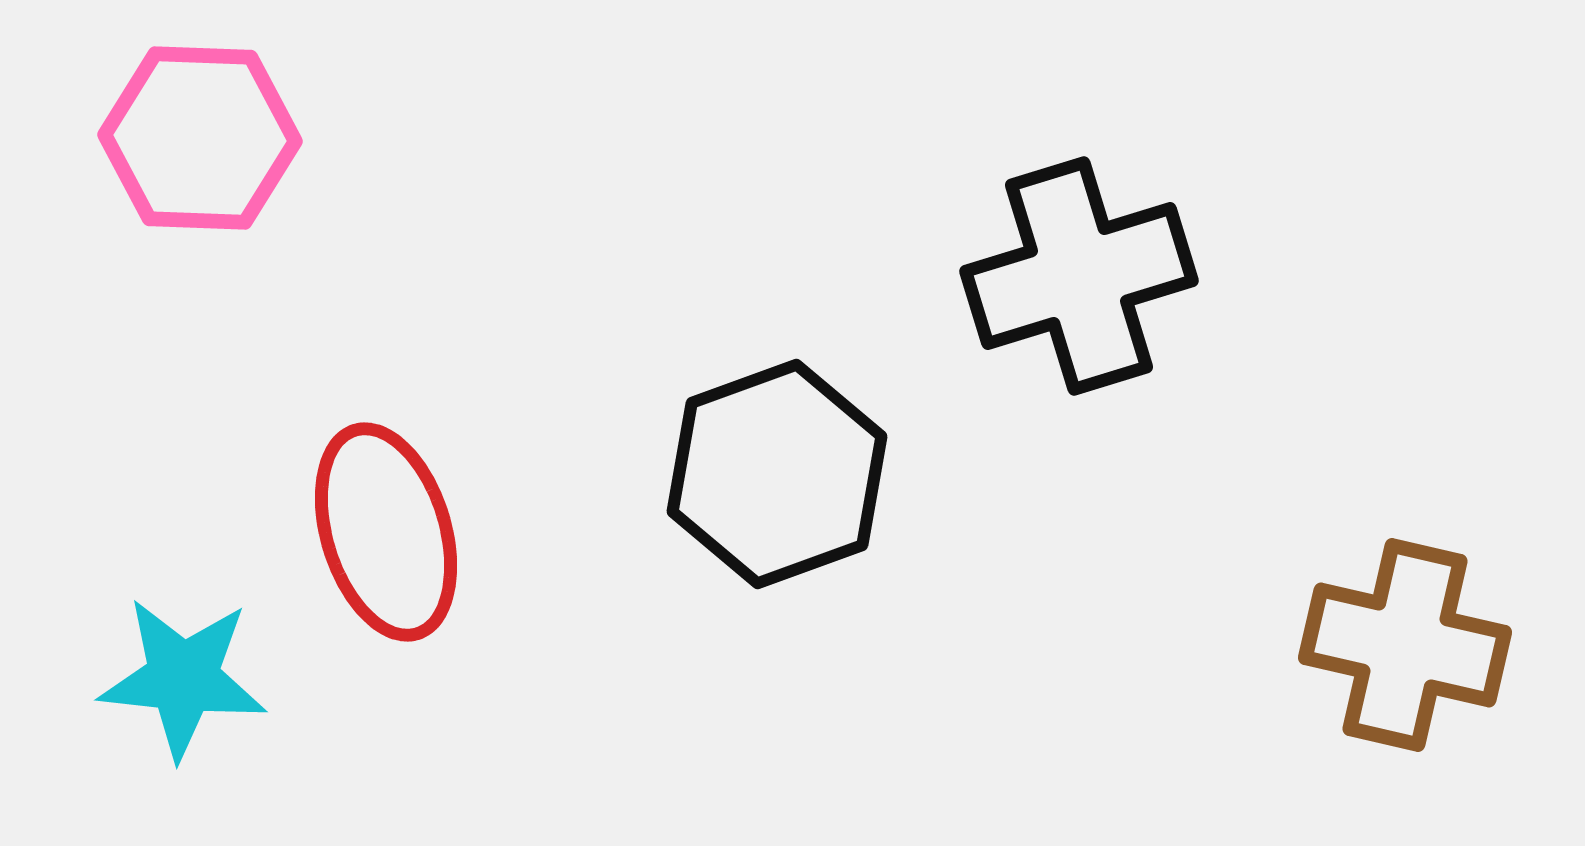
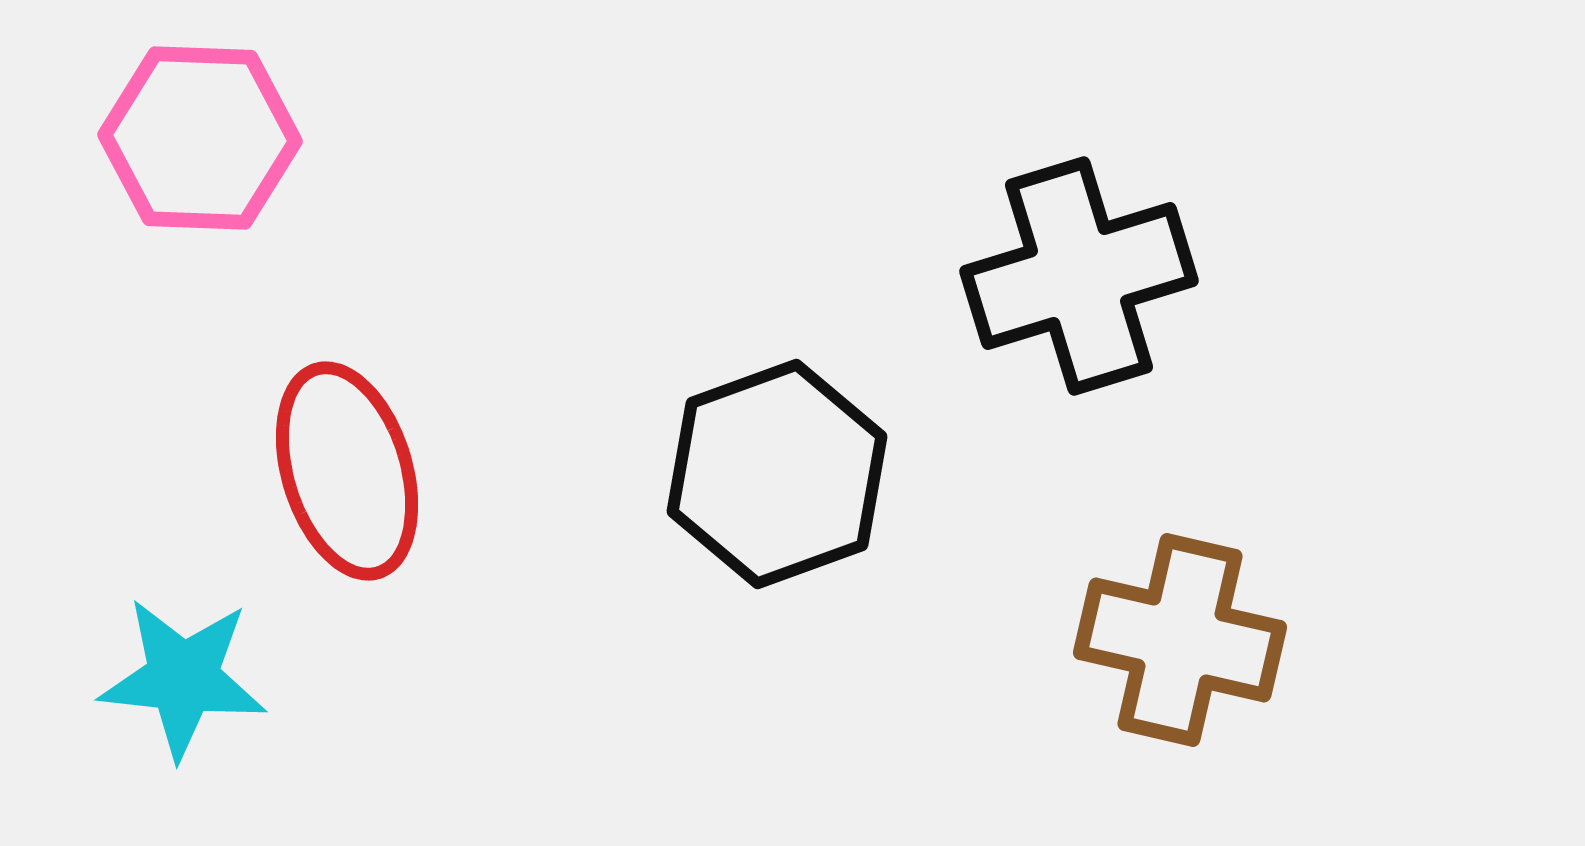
red ellipse: moved 39 px left, 61 px up
brown cross: moved 225 px left, 5 px up
